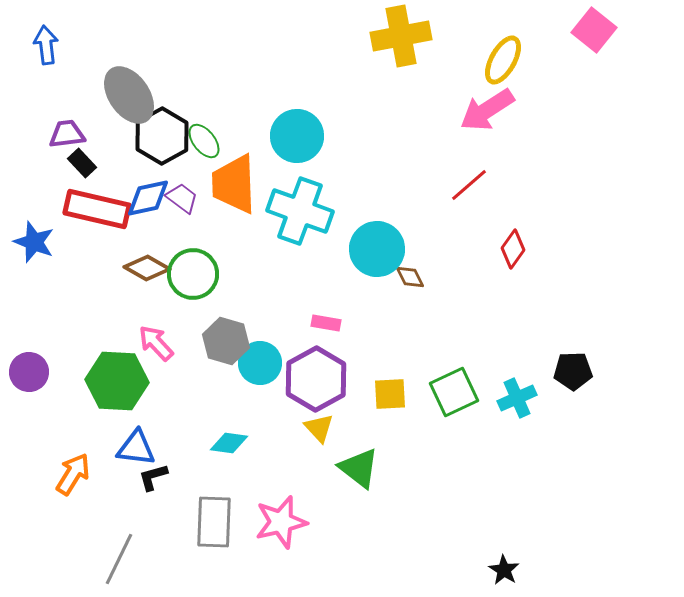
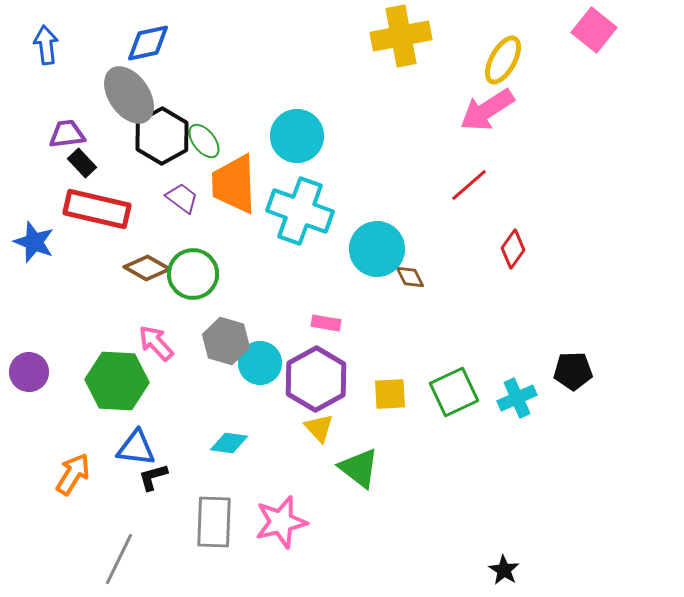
blue diamond at (148, 198): moved 155 px up
